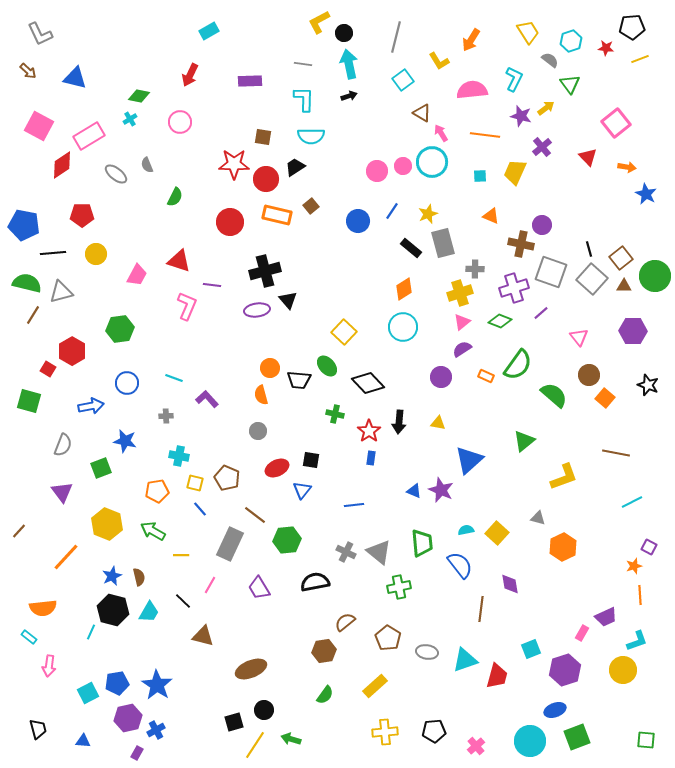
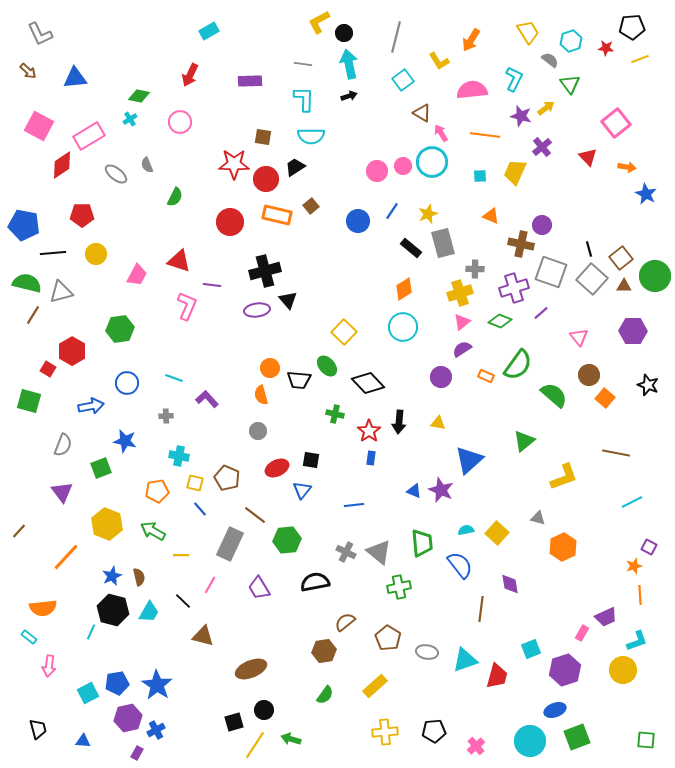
blue triangle at (75, 78): rotated 20 degrees counterclockwise
